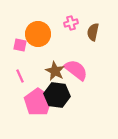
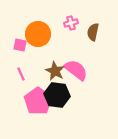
pink line: moved 1 px right, 2 px up
pink pentagon: moved 1 px up
